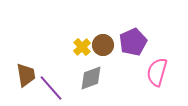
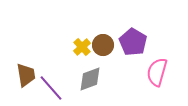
purple pentagon: rotated 16 degrees counterclockwise
gray diamond: moved 1 px left, 1 px down
